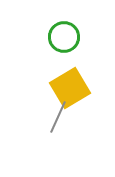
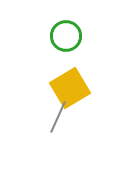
green circle: moved 2 px right, 1 px up
